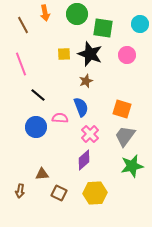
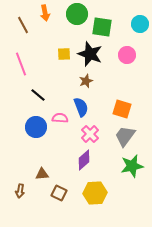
green square: moved 1 px left, 1 px up
